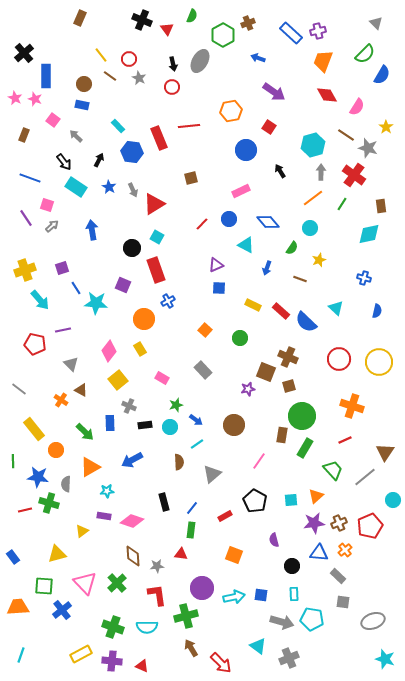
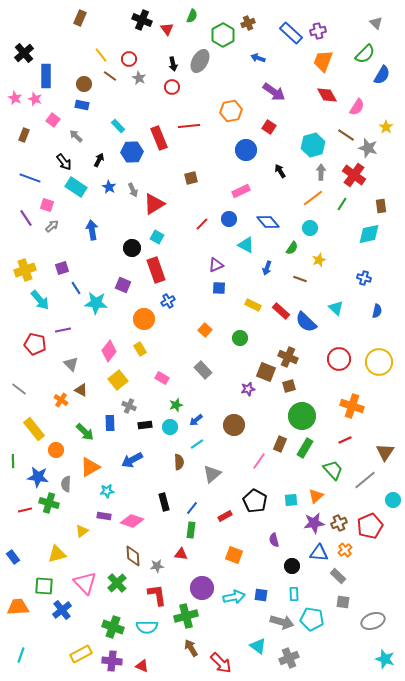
blue hexagon at (132, 152): rotated 10 degrees counterclockwise
blue arrow at (196, 420): rotated 104 degrees clockwise
brown rectangle at (282, 435): moved 2 px left, 9 px down; rotated 14 degrees clockwise
gray line at (365, 477): moved 3 px down
